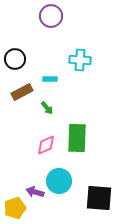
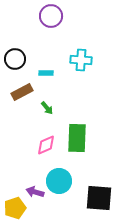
cyan cross: moved 1 px right
cyan rectangle: moved 4 px left, 6 px up
